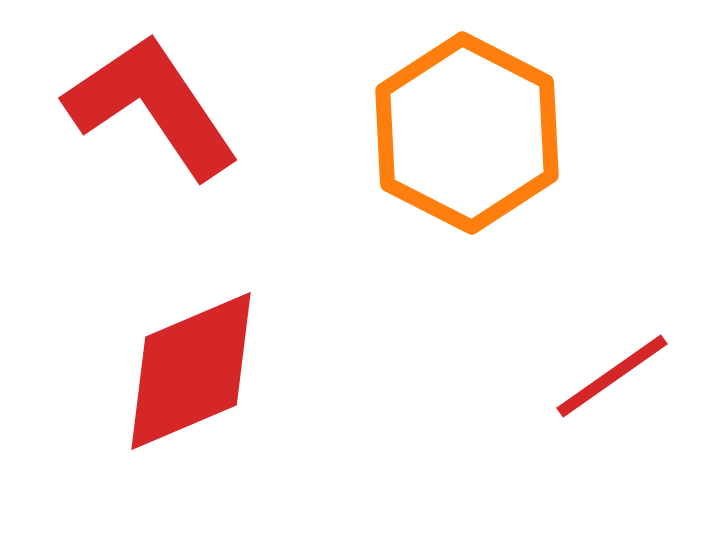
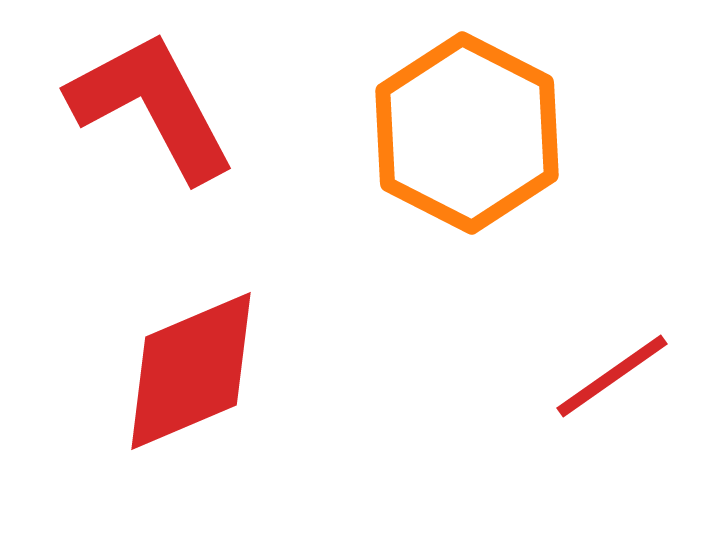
red L-shape: rotated 6 degrees clockwise
